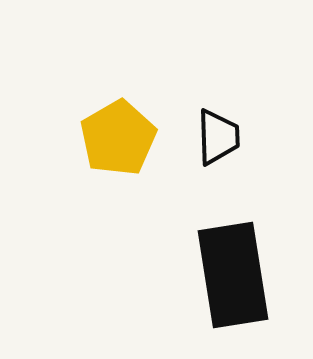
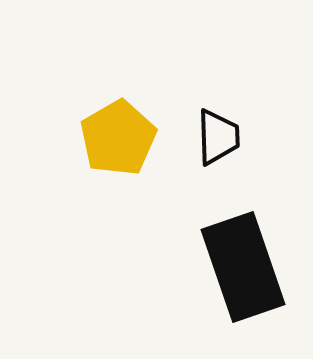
black rectangle: moved 10 px right, 8 px up; rotated 10 degrees counterclockwise
